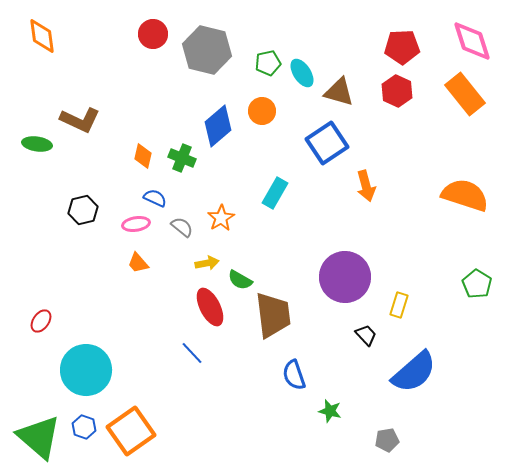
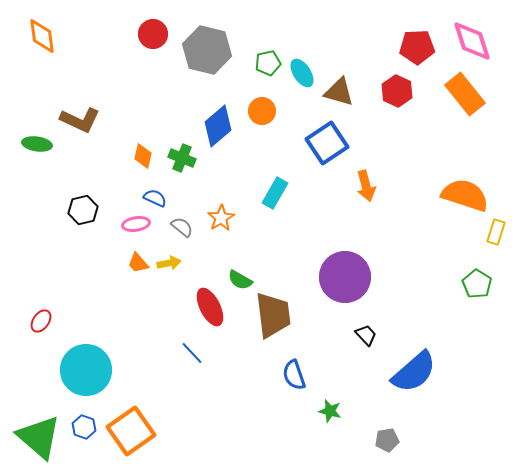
red pentagon at (402, 47): moved 15 px right
yellow arrow at (207, 263): moved 38 px left
yellow rectangle at (399, 305): moved 97 px right, 73 px up
